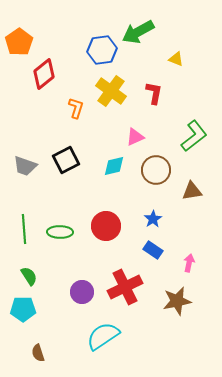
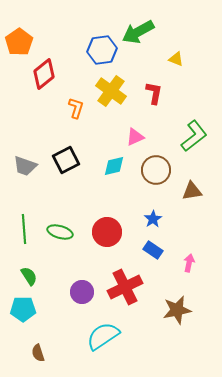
red circle: moved 1 px right, 6 px down
green ellipse: rotated 15 degrees clockwise
brown star: moved 9 px down
